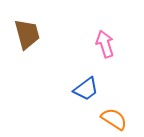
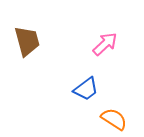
brown trapezoid: moved 7 px down
pink arrow: rotated 64 degrees clockwise
